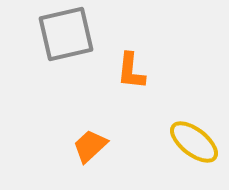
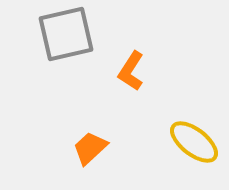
orange L-shape: rotated 27 degrees clockwise
orange trapezoid: moved 2 px down
